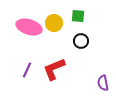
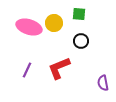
green square: moved 1 px right, 2 px up
red L-shape: moved 5 px right, 1 px up
